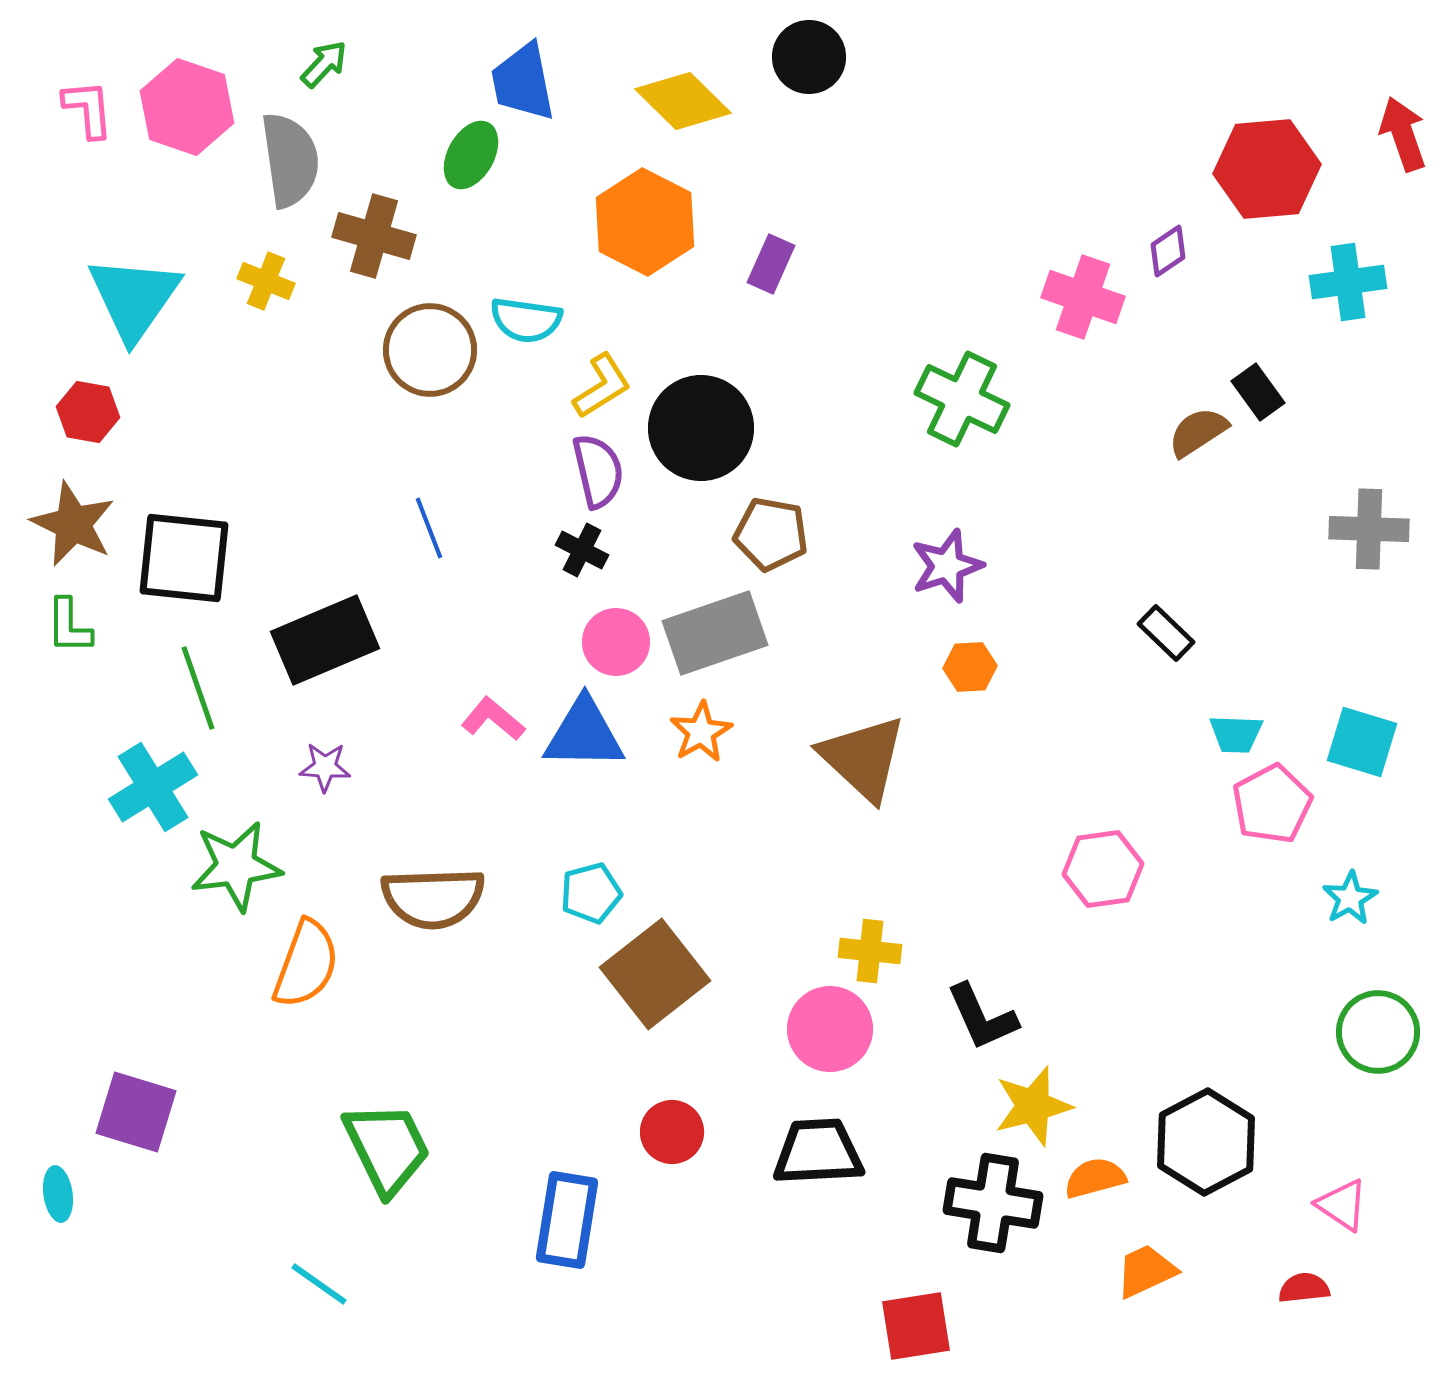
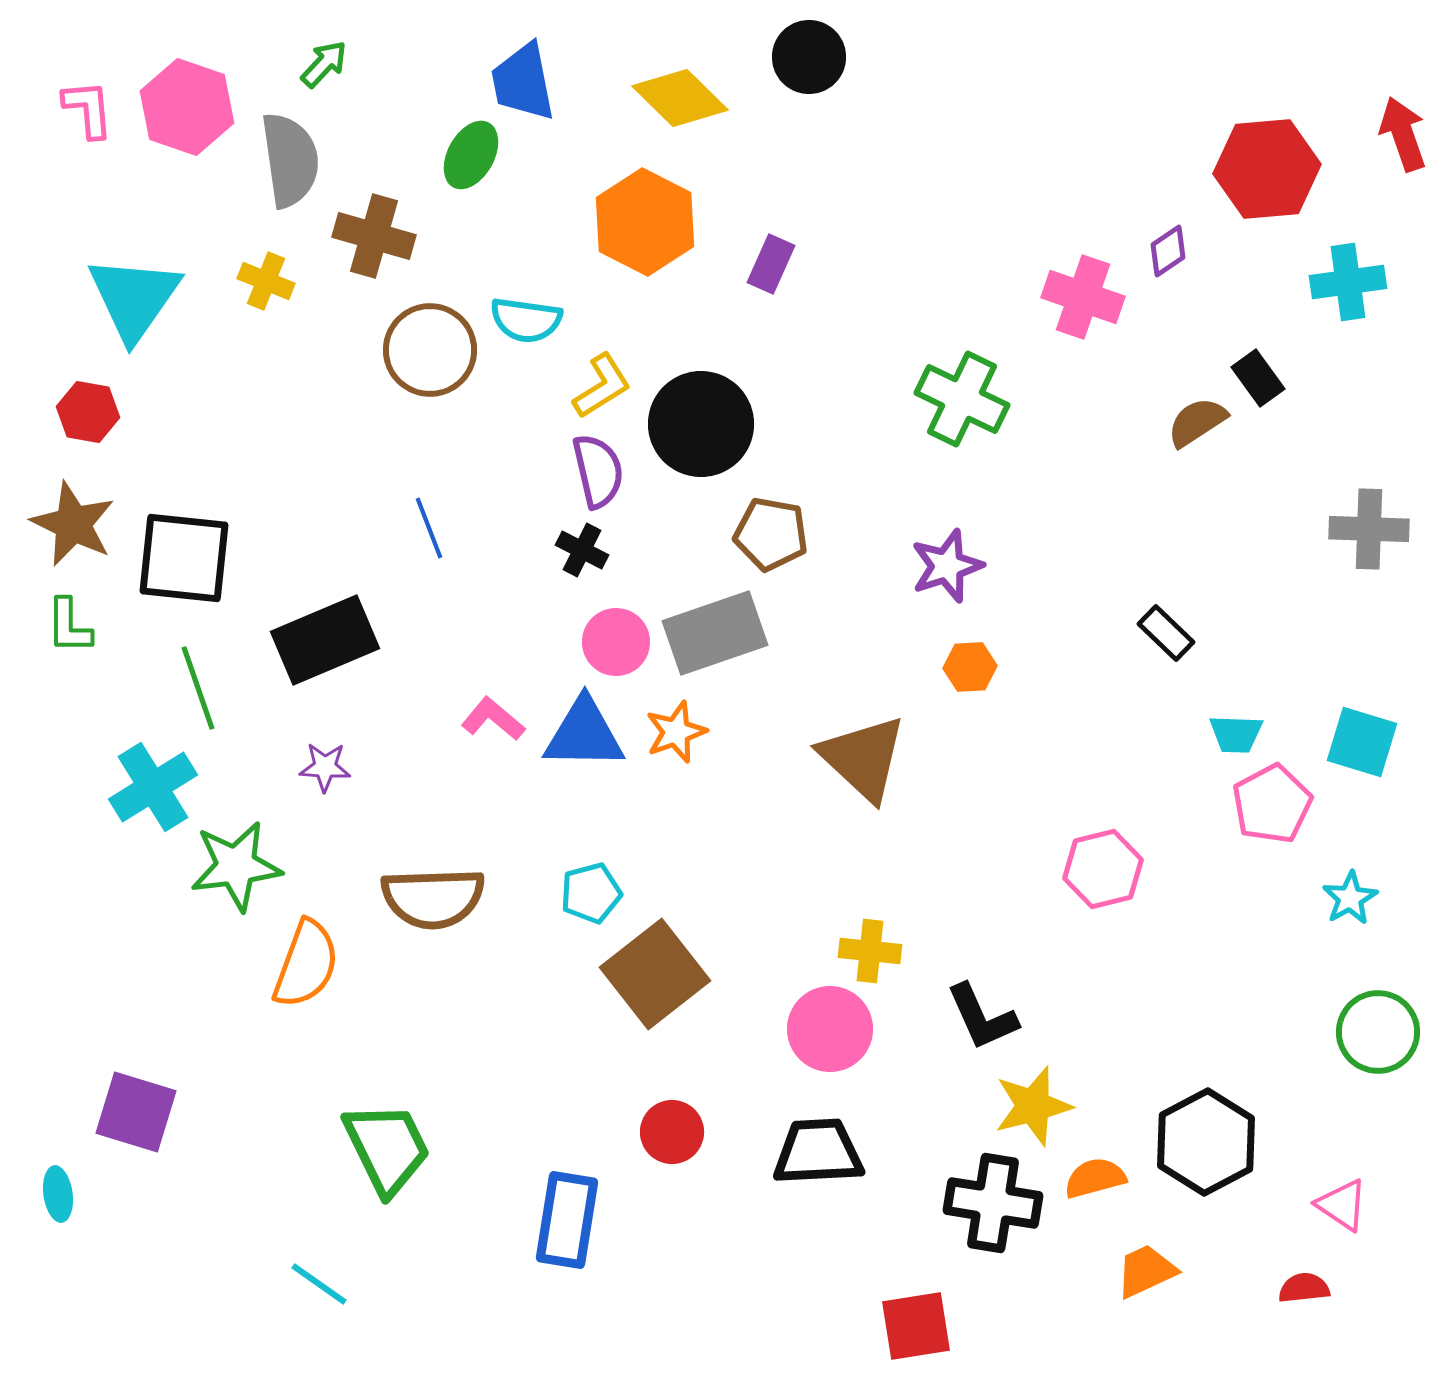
yellow diamond at (683, 101): moved 3 px left, 3 px up
black rectangle at (1258, 392): moved 14 px up
black circle at (701, 428): moved 4 px up
brown semicircle at (1198, 432): moved 1 px left, 10 px up
orange star at (701, 732): moved 25 px left; rotated 10 degrees clockwise
pink hexagon at (1103, 869): rotated 6 degrees counterclockwise
